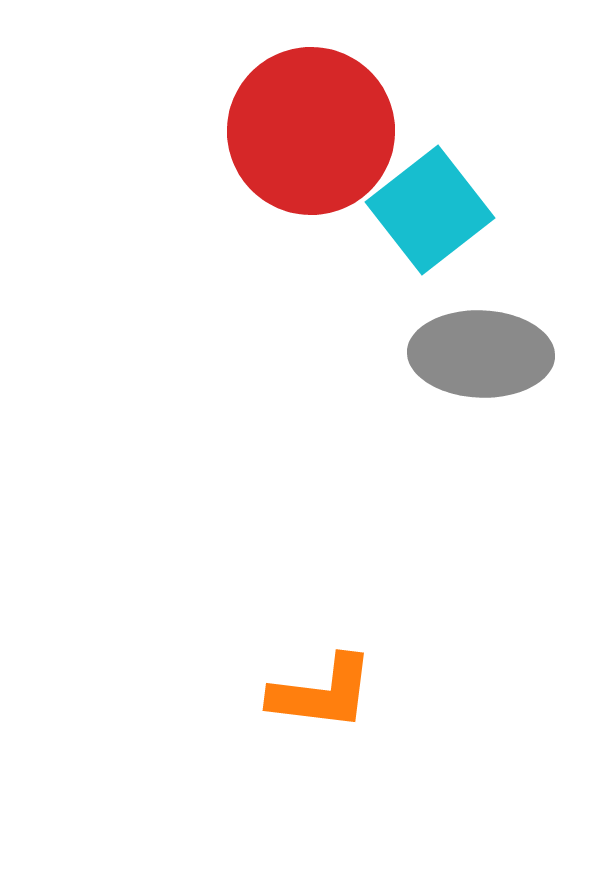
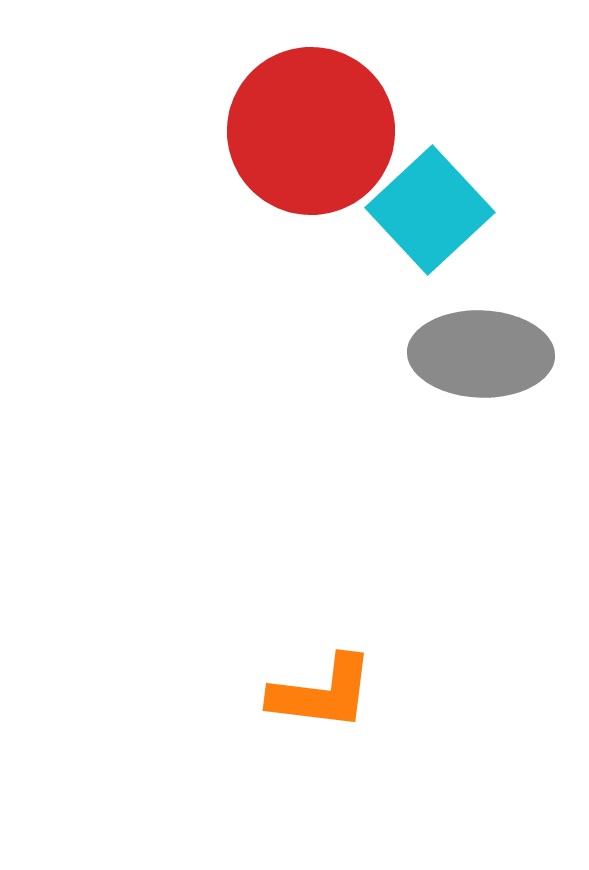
cyan square: rotated 5 degrees counterclockwise
